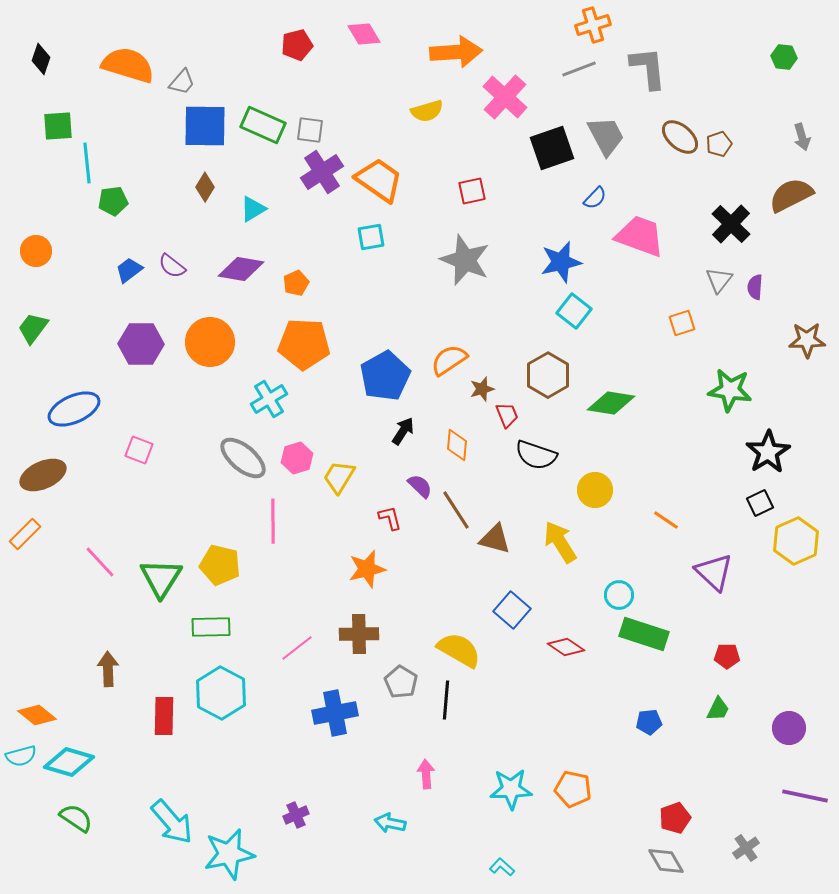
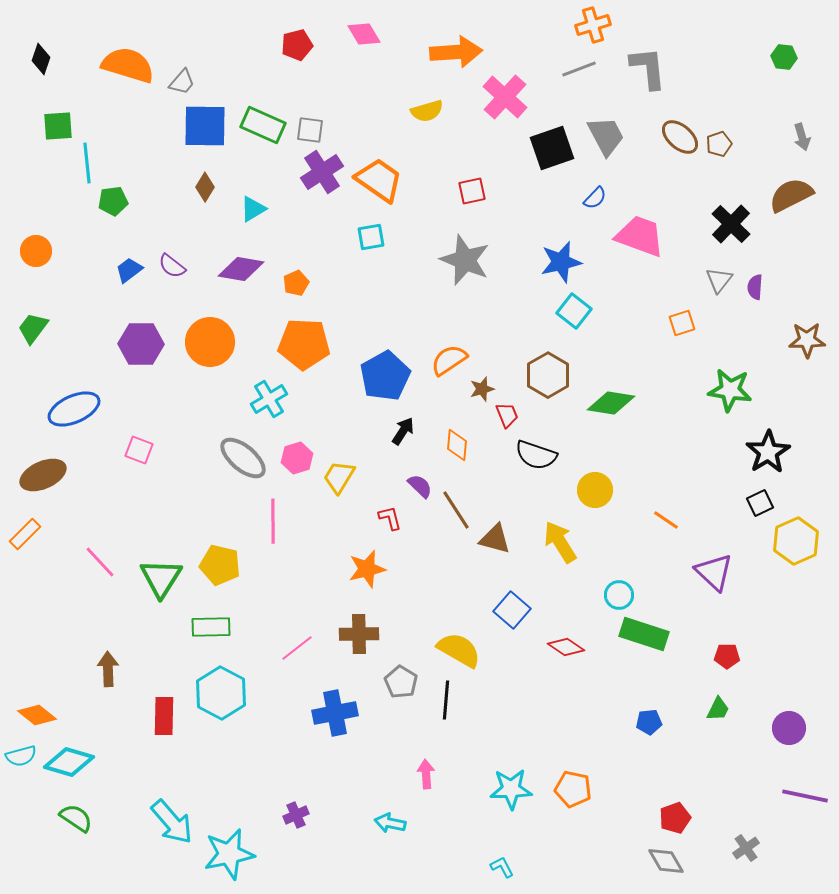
cyan L-shape at (502, 867): rotated 20 degrees clockwise
